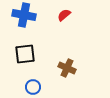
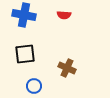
red semicircle: rotated 136 degrees counterclockwise
blue circle: moved 1 px right, 1 px up
